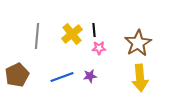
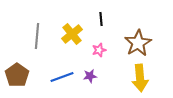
black line: moved 7 px right, 11 px up
pink star: moved 2 px down; rotated 16 degrees counterclockwise
brown pentagon: rotated 10 degrees counterclockwise
